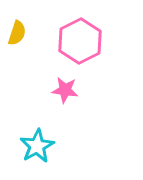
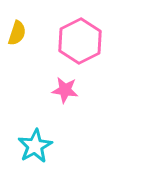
cyan star: moved 2 px left
